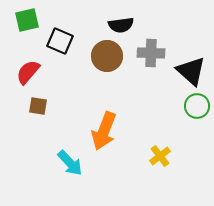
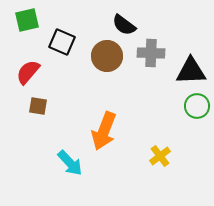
black semicircle: moved 3 px right; rotated 45 degrees clockwise
black square: moved 2 px right, 1 px down
black triangle: rotated 44 degrees counterclockwise
